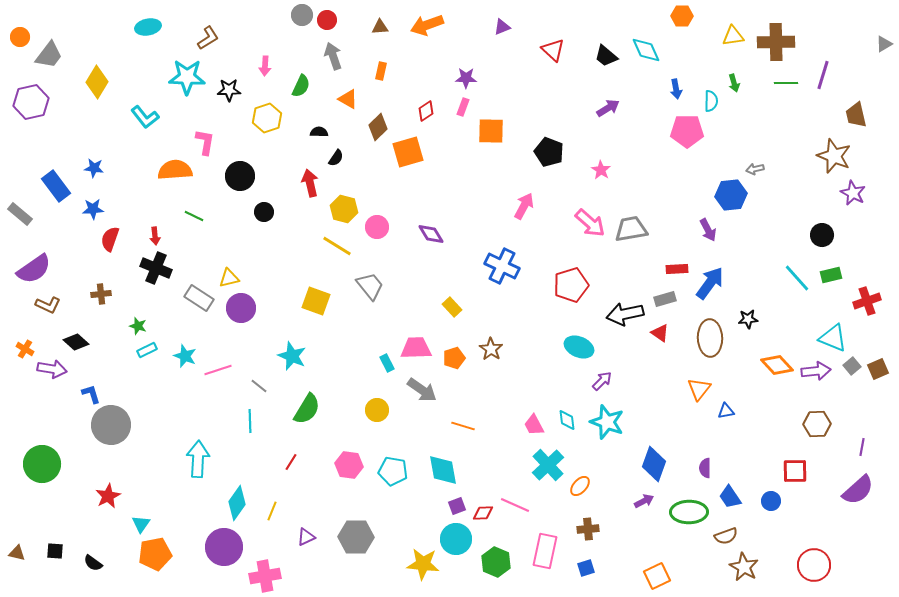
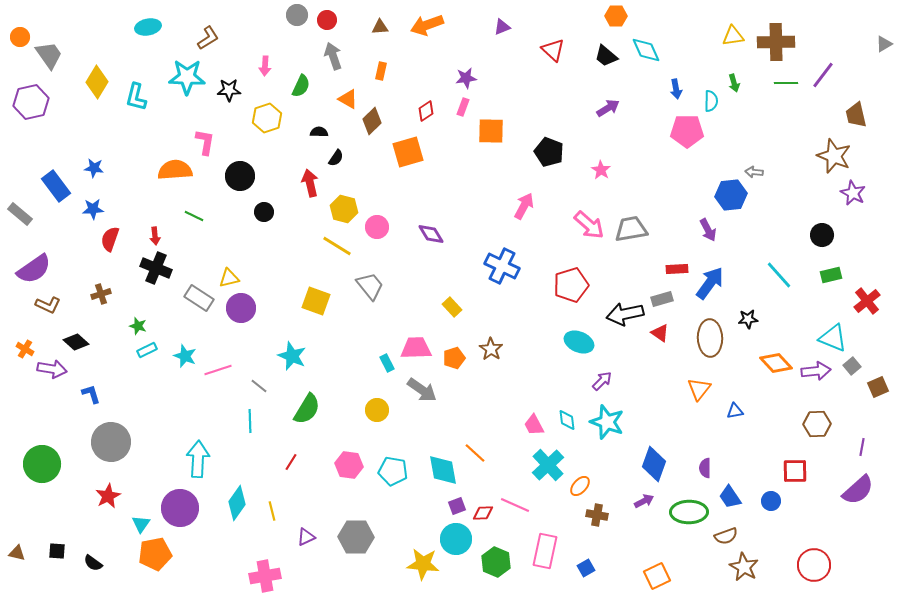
gray circle at (302, 15): moved 5 px left
orange hexagon at (682, 16): moved 66 px left
gray trapezoid at (49, 55): rotated 72 degrees counterclockwise
purple line at (823, 75): rotated 20 degrees clockwise
purple star at (466, 78): rotated 10 degrees counterclockwise
cyan L-shape at (145, 117): moved 9 px left, 20 px up; rotated 52 degrees clockwise
brown diamond at (378, 127): moved 6 px left, 6 px up
gray arrow at (755, 169): moved 1 px left, 3 px down; rotated 18 degrees clockwise
pink arrow at (590, 223): moved 1 px left, 2 px down
cyan line at (797, 278): moved 18 px left, 3 px up
brown cross at (101, 294): rotated 12 degrees counterclockwise
gray rectangle at (665, 299): moved 3 px left
red cross at (867, 301): rotated 20 degrees counterclockwise
cyan ellipse at (579, 347): moved 5 px up
orange diamond at (777, 365): moved 1 px left, 2 px up
brown square at (878, 369): moved 18 px down
blue triangle at (726, 411): moved 9 px right
gray circle at (111, 425): moved 17 px down
orange line at (463, 426): moved 12 px right, 27 px down; rotated 25 degrees clockwise
yellow line at (272, 511): rotated 36 degrees counterclockwise
brown cross at (588, 529): moved 9 px right, 14 px up; rotated 15 degrees clockwise
purple circle at (224, 547): moved 44 px left, 39 px up
black square at (55, 551): moved 2 px right
blue square at (586, 568): rotated 12 degrees counterclockwise
